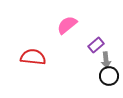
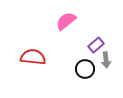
pink semicircle: moved 1 px left, 4 px up
black circle: moved 24 px left, 7 px up
